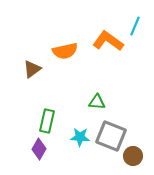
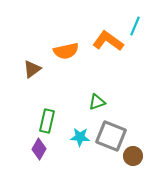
orange semicircle: moved 1 px right
green triangle: rotated 24 degrees counterclockwise
